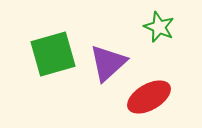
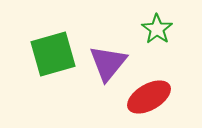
green star: moved 2 px left, 2 px down; rotated 12 degrees clockwise
purple triangle: rotated 9 degrees counterclockwise
